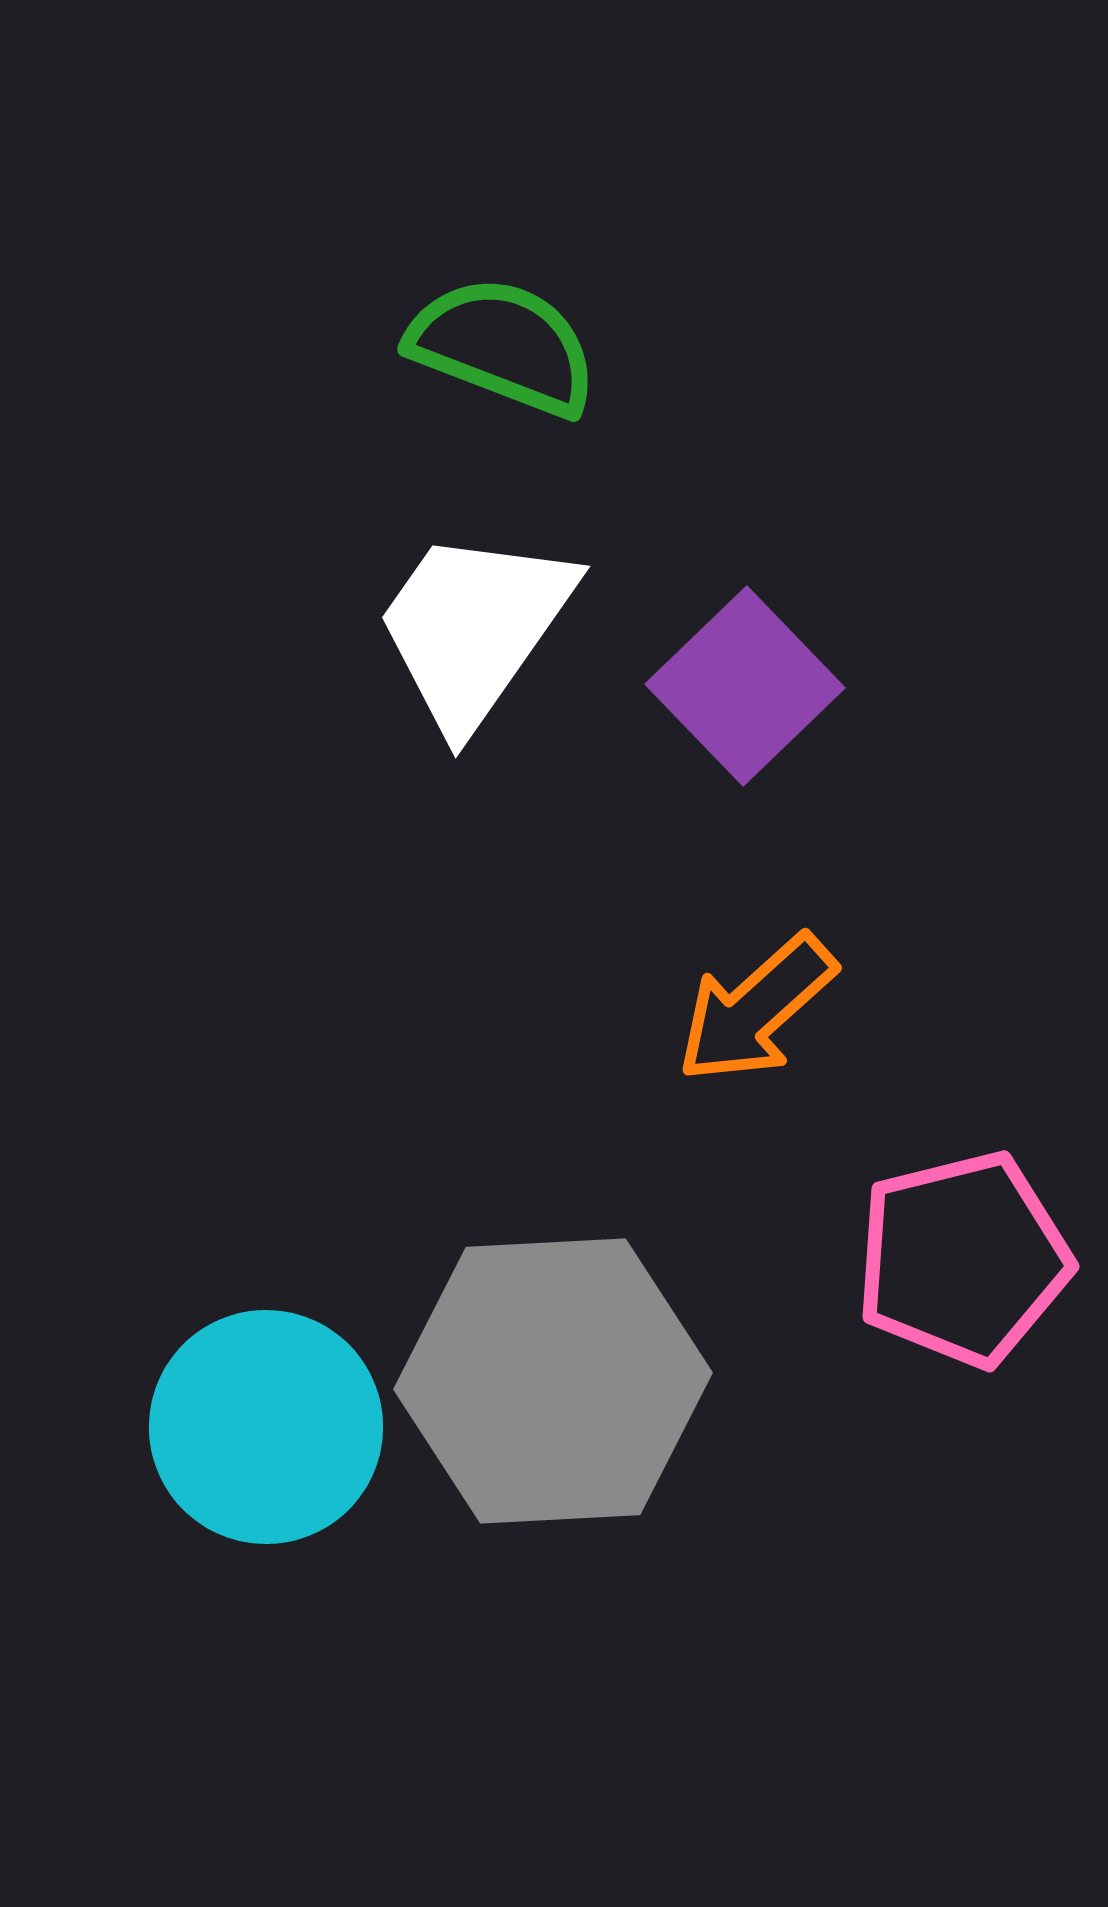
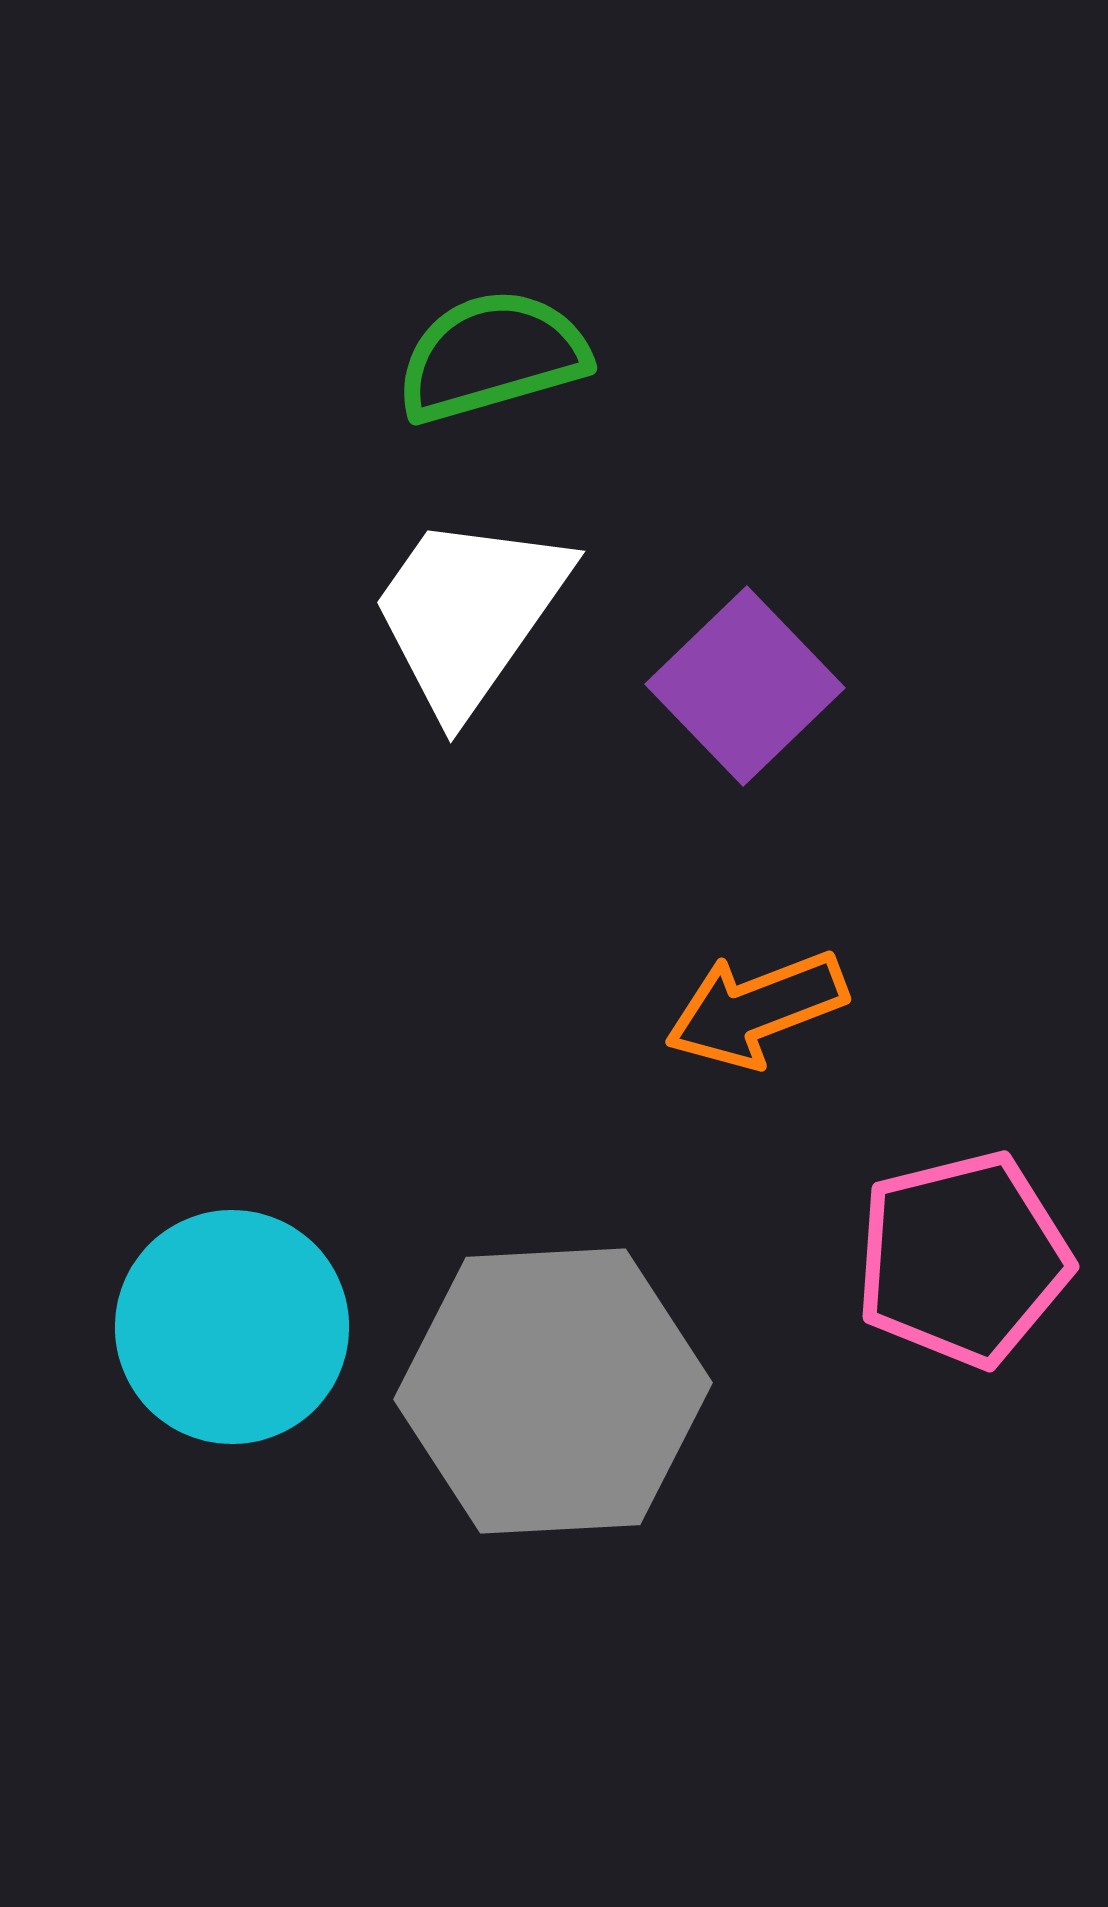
green semicircle: moved 11 px left, 10 px down; rotated 37 degrees counterclockwise
white trapezoid: moved 5 px left, 15 px up
orange arrow: rotated 21 degrees clockwise
gray hexagon: moved 10 px down
cyan circle: moved 34 px left, 100 px up
